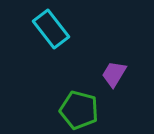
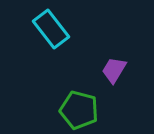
purple trapezoid: moved 4 px up
